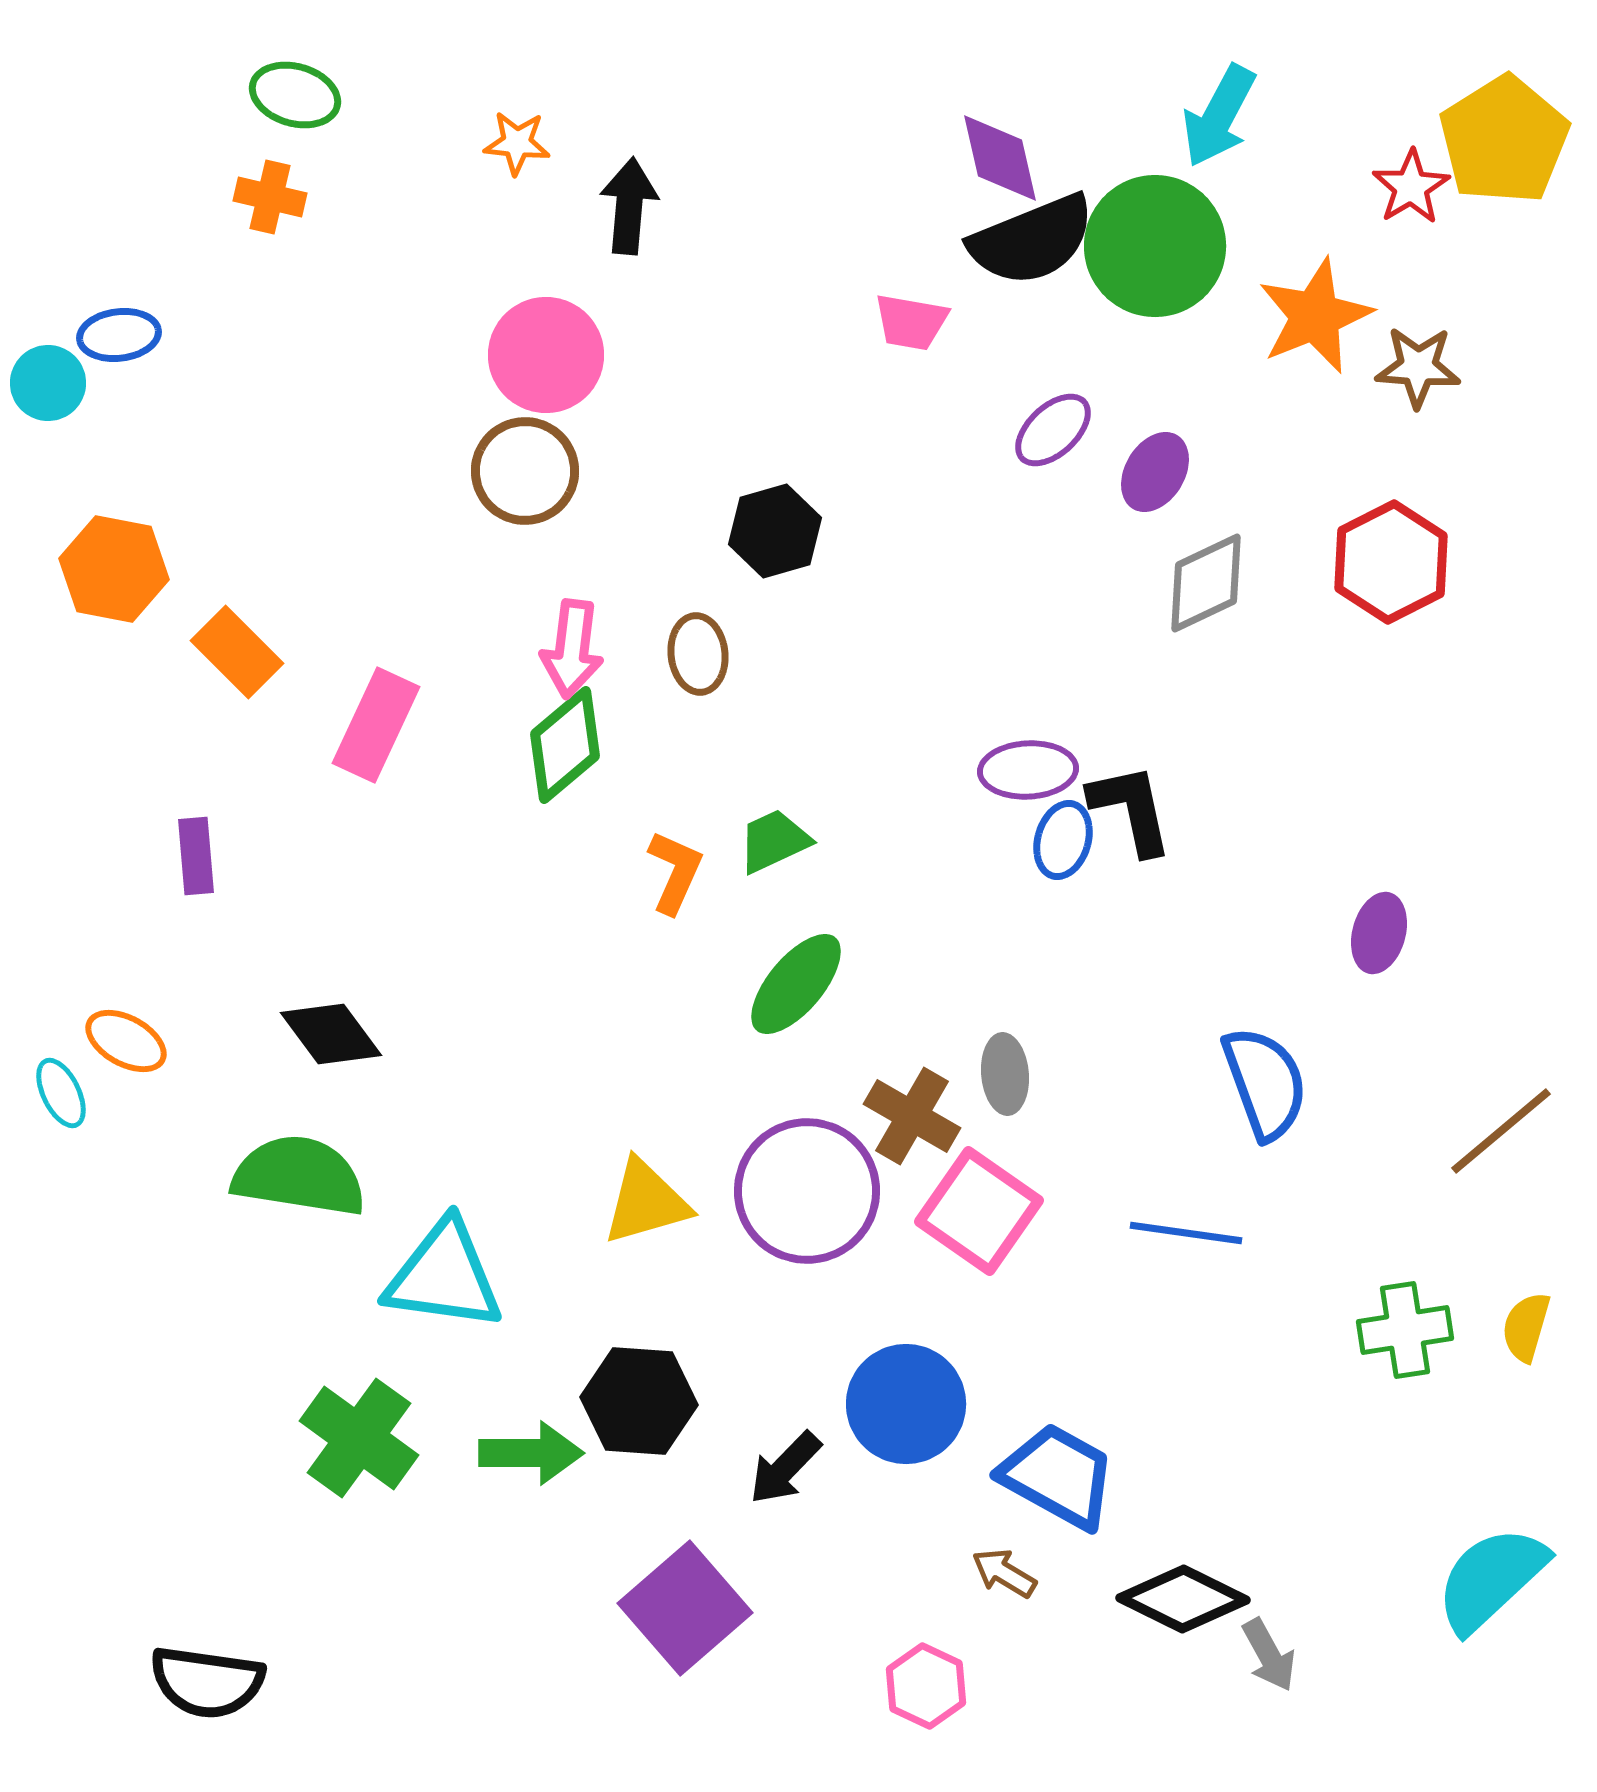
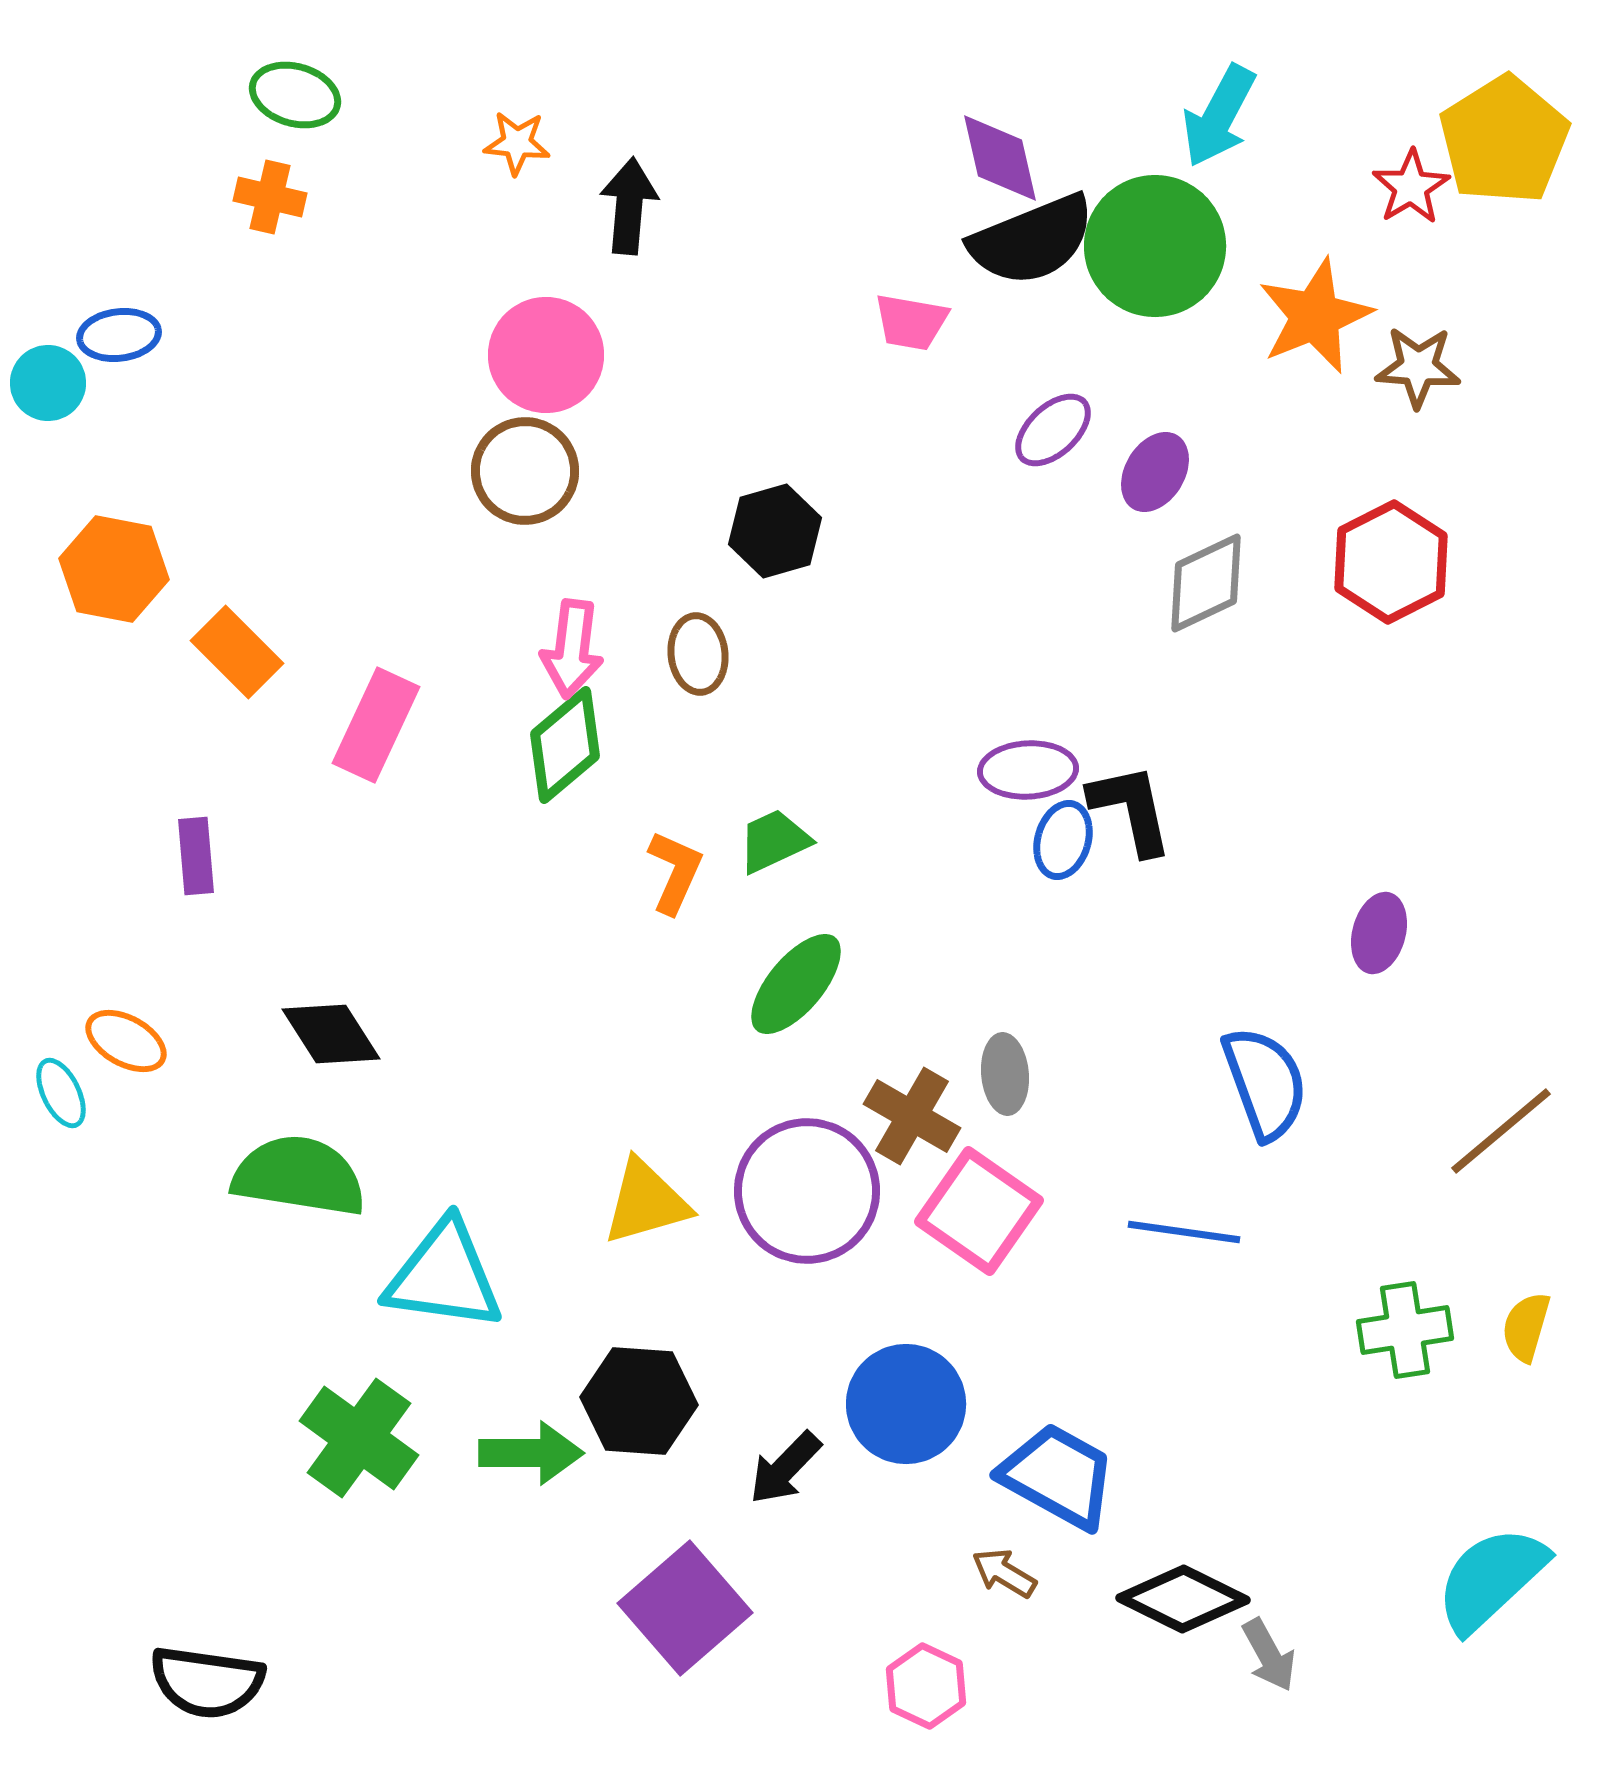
black diamond at (331, 1034): rotated 4 degrees clockwise
blue line at (1186, 1233): moved 2 px left, 1 px up
